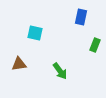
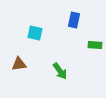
blue rectangle: moved 7 px left, 3 px down
green rectangle: rotated 72 degrees clockwise
